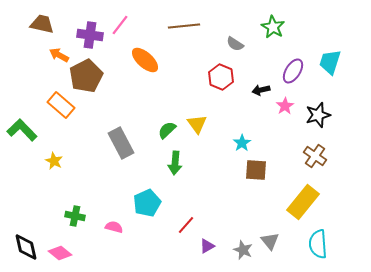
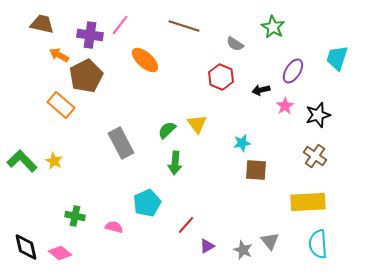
brown line: rotated 24 degrees clockwise
cyan trapezoid: moved 7 px right, 4 px up
green L-shape: moved 31 px down
cyan star: rotated 24 degrees clockwise
yellow rectangle: moved 5 px right; rotated 48 degrees clockwise
